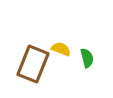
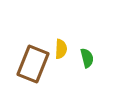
yellow semicircle: rotated 72 degrees clockwise
